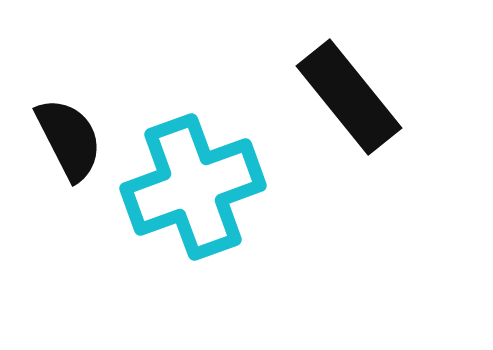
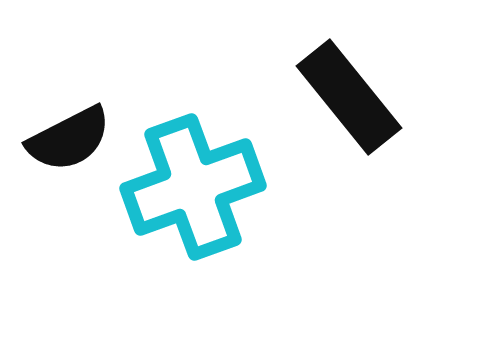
black semicircle: rotated 90 degrees clockwise
